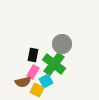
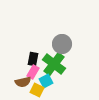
black rectangle: moved 4 px down
